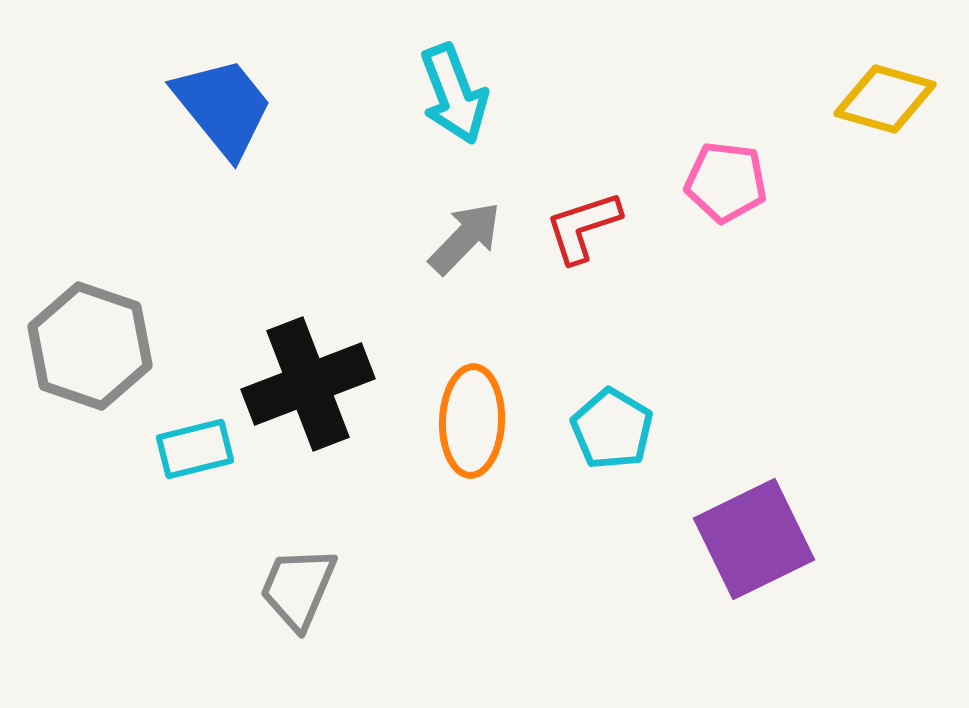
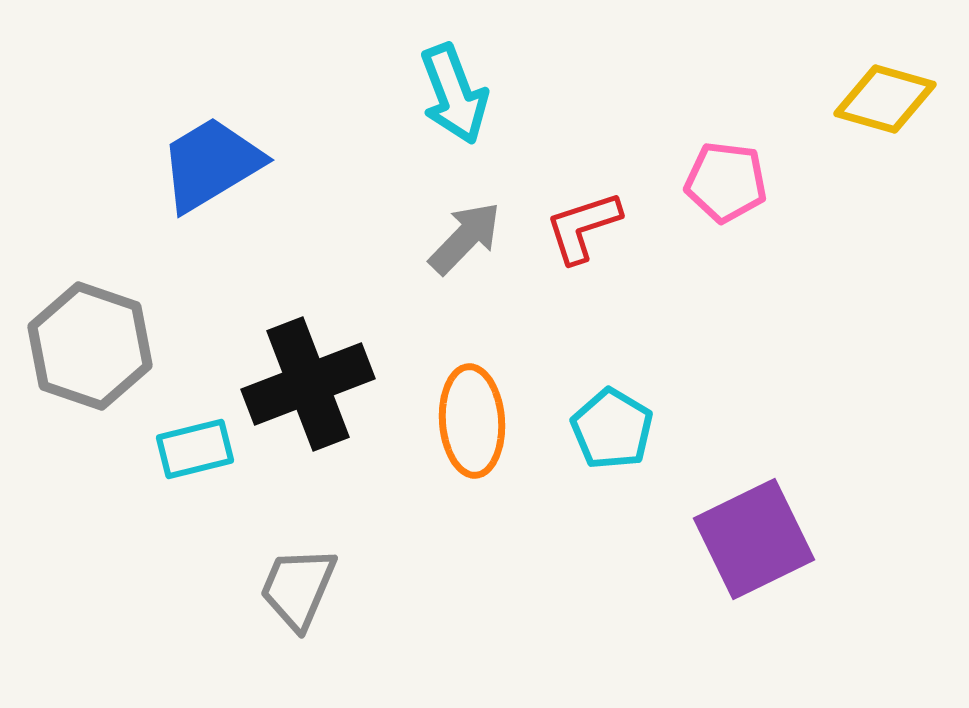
blue trapezoid: moved 12 px left, 57 px down; rotated 82 degrees counterclockwise
orange ellipse: rotated 6 degrees counterclockwise
